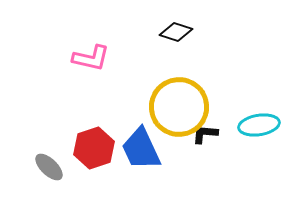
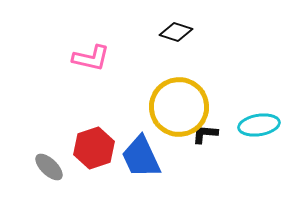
blue trapezoid: moved 8 px down
